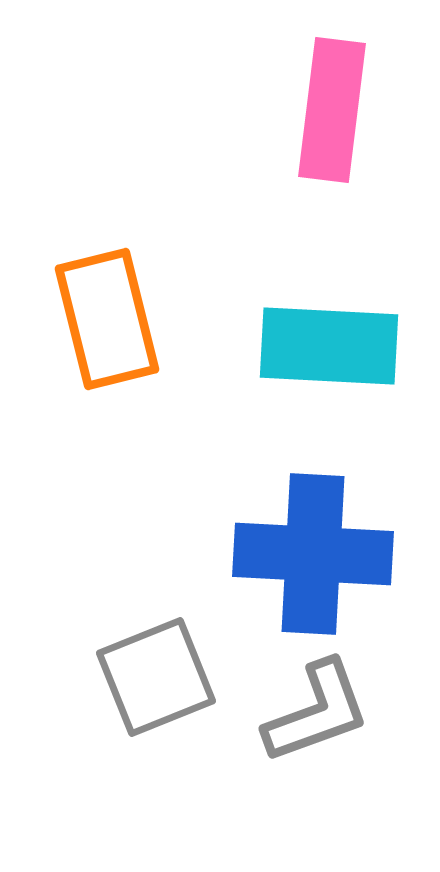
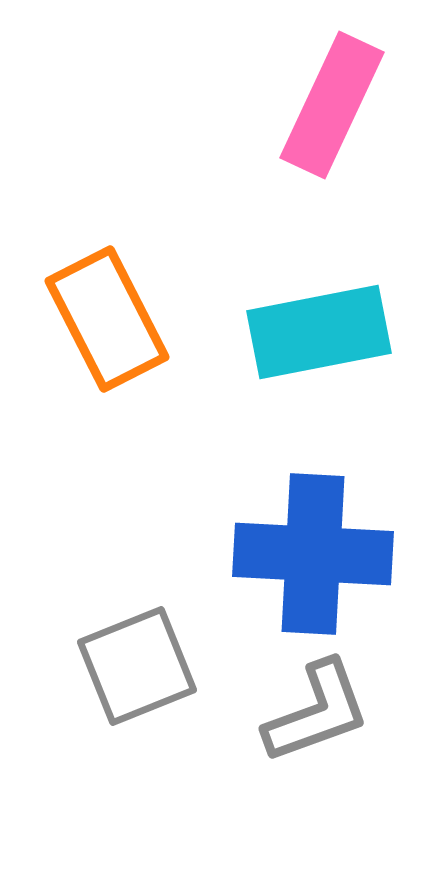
pink rectangle: moved 5 px up; rotated 18 degrees clockwise
orange rectangle: rotated 13 degrees counterclockwise
cyan rectangle: moved 10 px left, 14 px up; rotated 14 degrees counterclockwise
gray square: moved 19 px left, 11 px up
